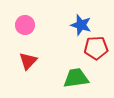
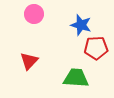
pink circle: moved 9 px right, 11 px up
red triangle: moved 1 px right
green trapezoid: rotated 12 degrees clockwise
